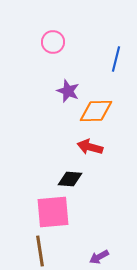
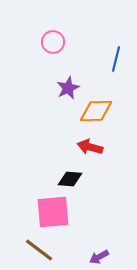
purple star: moved 3 px up; rotated 25 degrees clockwise
brown line: moved 1 px left, 1 px up; rotated 44 degrees counterclockwise
